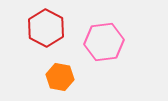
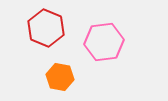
red hexagon: rotated 6 degrees counterclockwise
